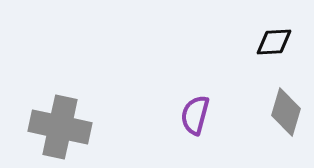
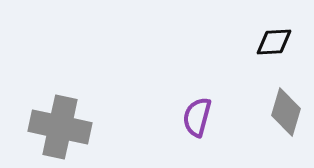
purple semicircle: moved 2 px right, 2 px down
